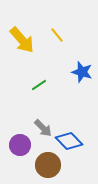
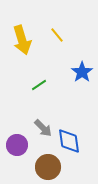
yellow arrow: rotated 24 degrees clockwise
blue star: rotated 20 degrees clockwise
blue diamond: rotated 36 degrees clockwise
purple circle: moved 3 px left
brown circle: moved 2 px down
